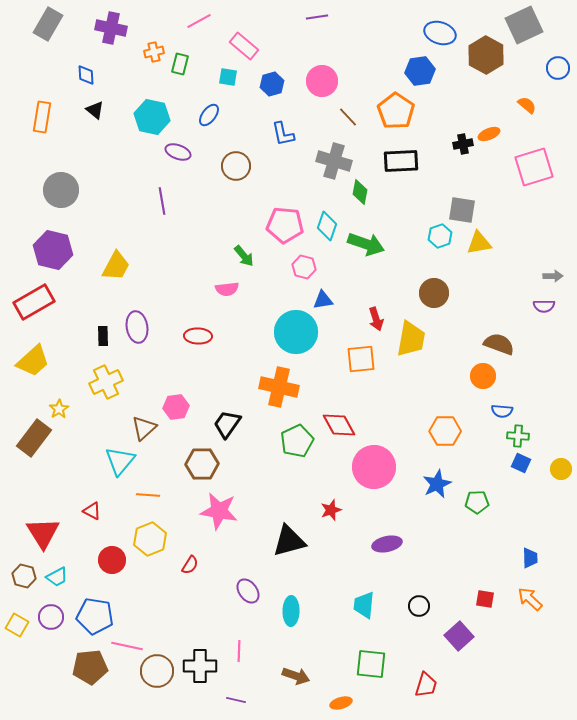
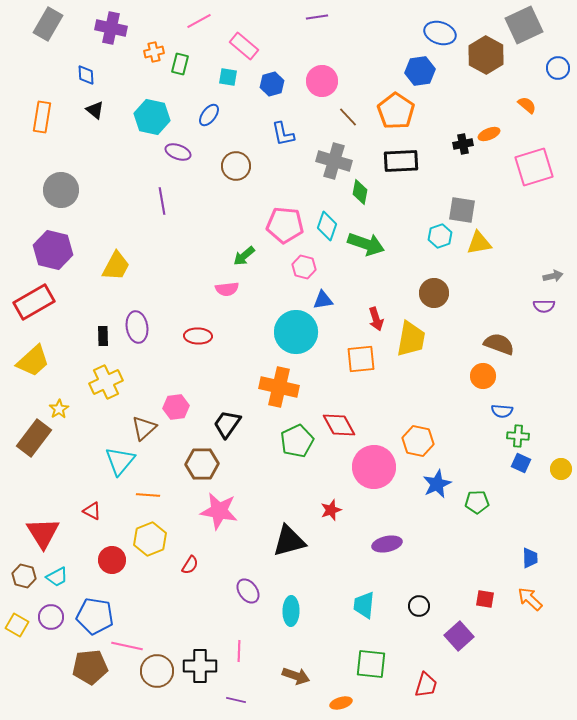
green arrow at (244, 256): rotated 90 degrees clockwise
gray arrow at (553, 276): rotated 12 degrees counterclockwise
orange hexagon at (445, 431): moved 27 px left, 10 px down; rotated 12 degrees clockwise
